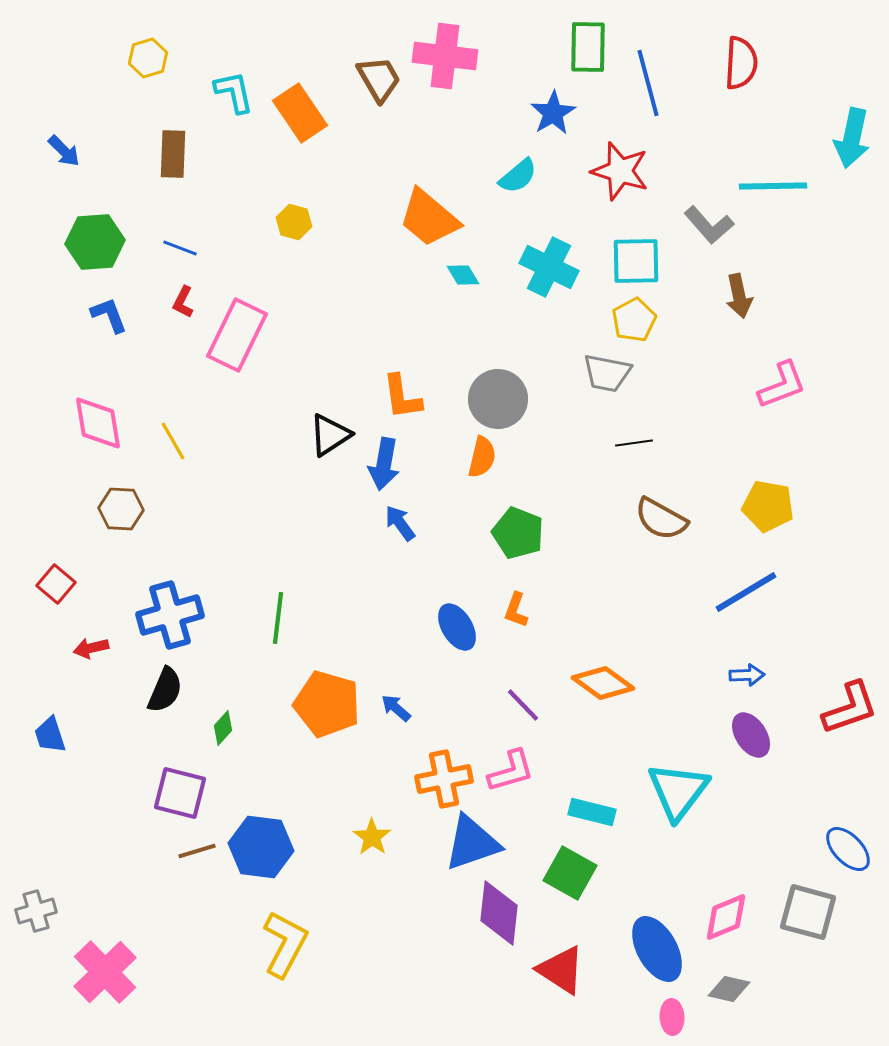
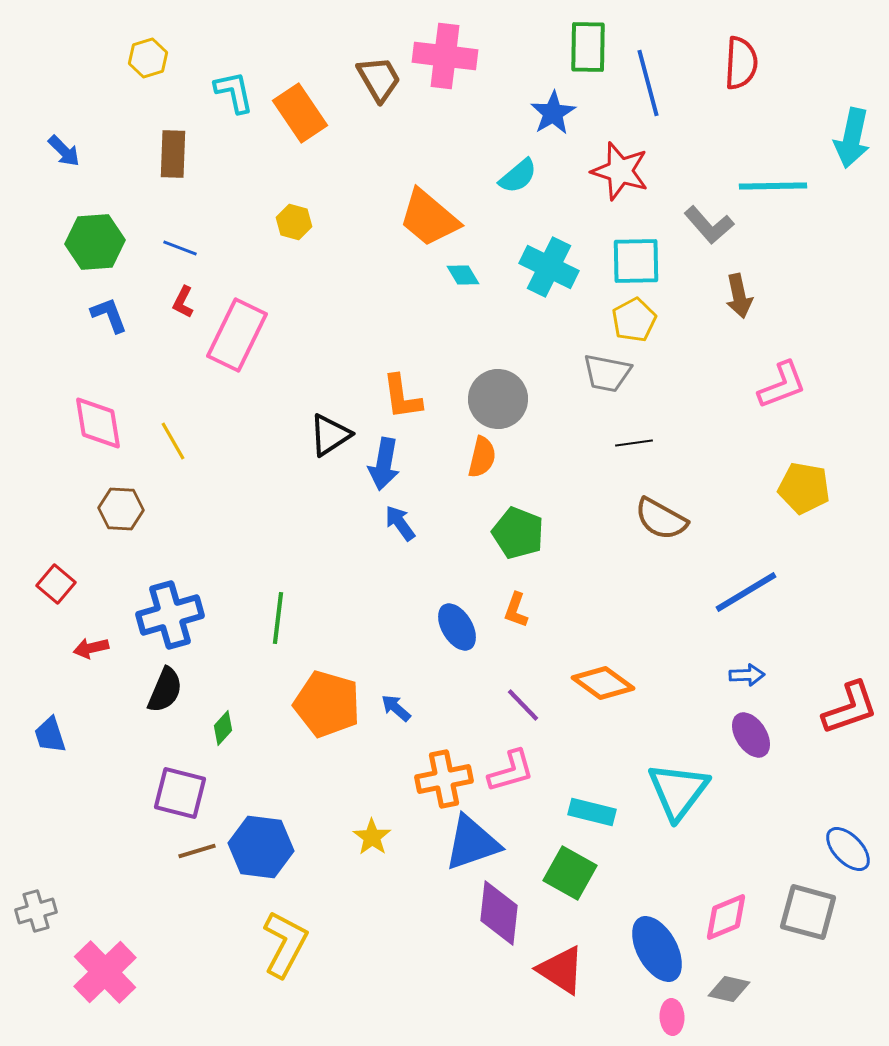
yellow pentagon at (768, 506): moved 36 px right, 18 px up
